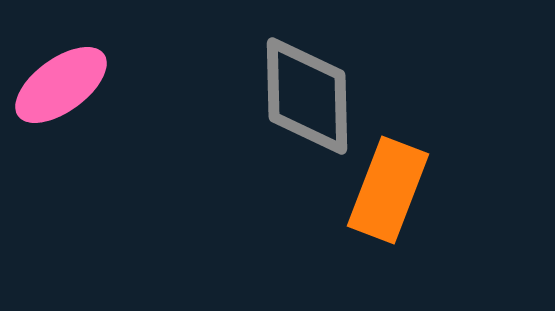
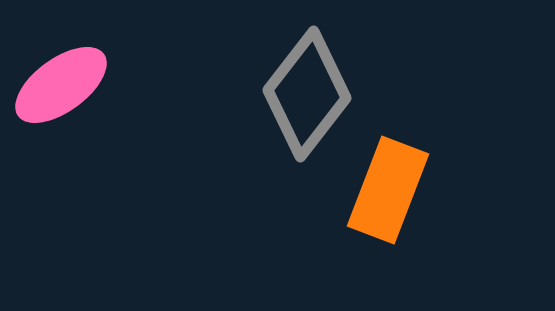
gray diamond: moved 2 px up; rotated 39 degrees clockwise
